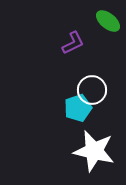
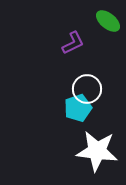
white circle: moved 5 px left, 1 px up
white star: moved 3 px right; rotated 6 degrees counterclockwise
